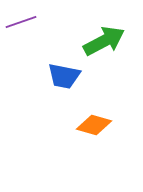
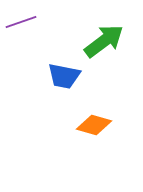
green arrow: rotated 9 degrees counterclockwise
